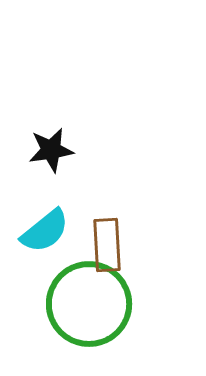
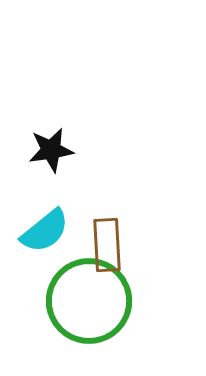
green circle: moved 3 px up
